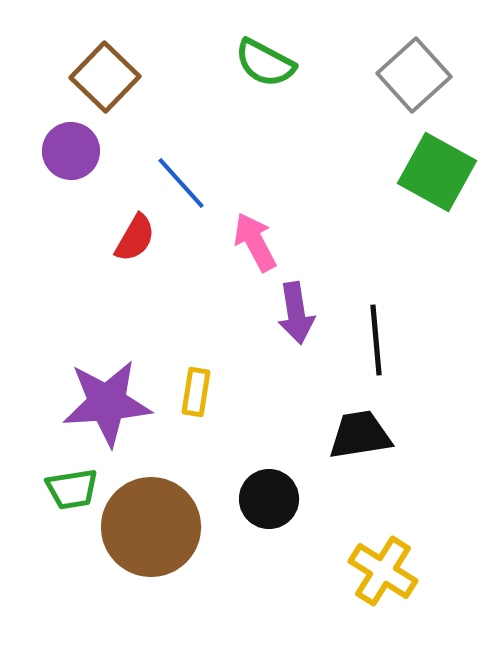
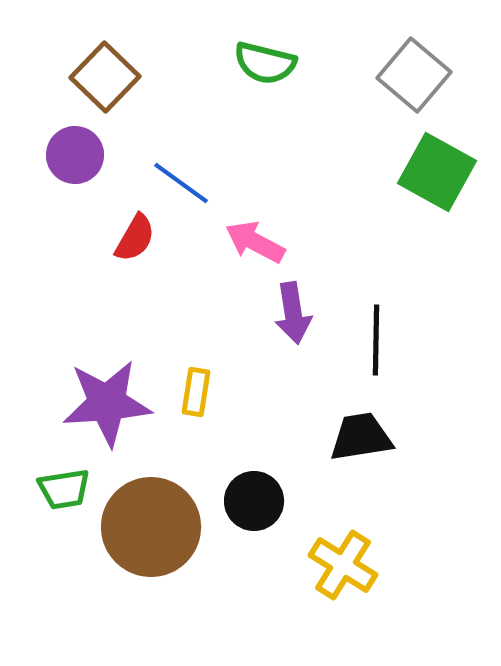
green semicircle: rotated 14 degrees counterclockwise
gray square: rotated 8 degrees counterclockwise
purple circle: moved 4 px right, 4 px down
blue line: rotated 12 degrees counterclockwise
pink arrow: rotated 34 degrees counterclockwise
purple arrow: moved 3 px left
black line: rotated 6 degrees clockwise
black trapezoid: moved 1 px right, 2 px down
green trapezoid: moved 8 px left
black circle: moved 15 px left, 2 px down
yellow cross: moved 40 px left, 6 px up
